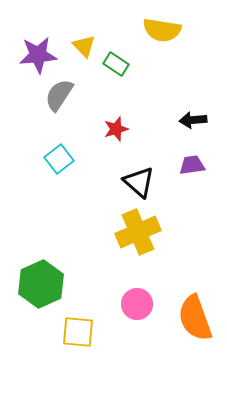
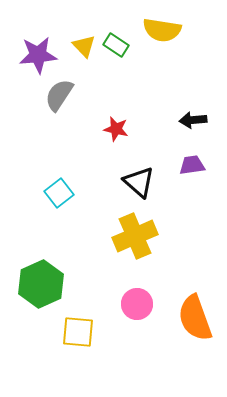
green rectangle: moved 19 px up
red star: rotated 30 degrees clockwise
cyan square: moved 34 px down
yellow cross: moved 3 px left, 4 px down
